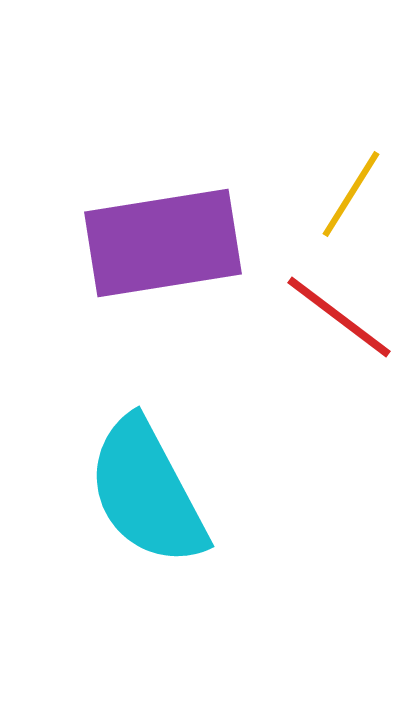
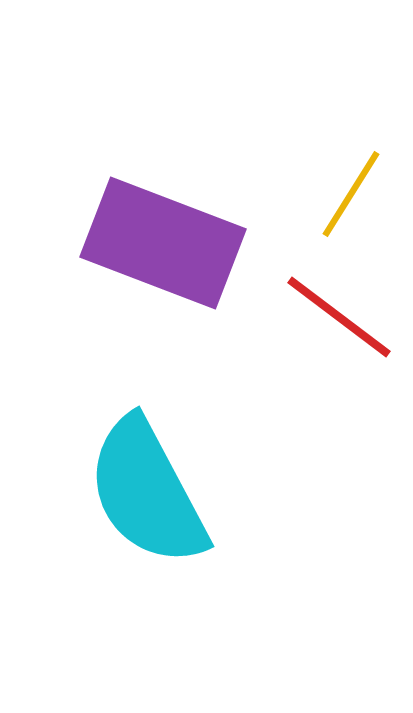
purple rectangle: rotated 30 degrees clockwise
